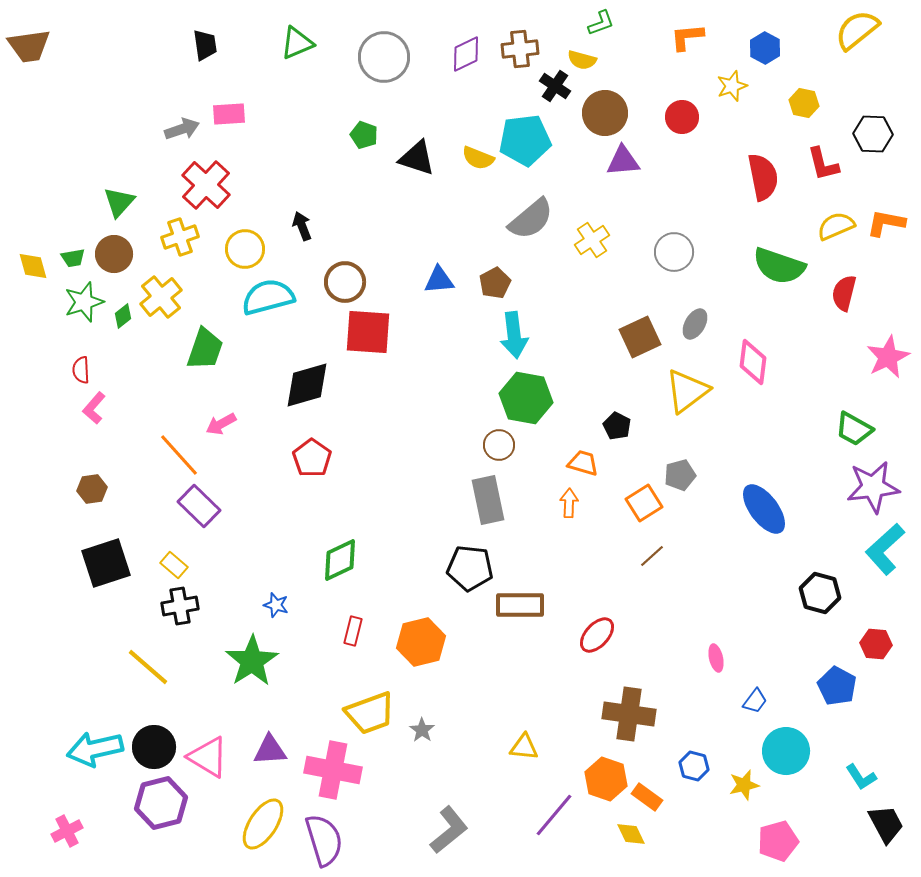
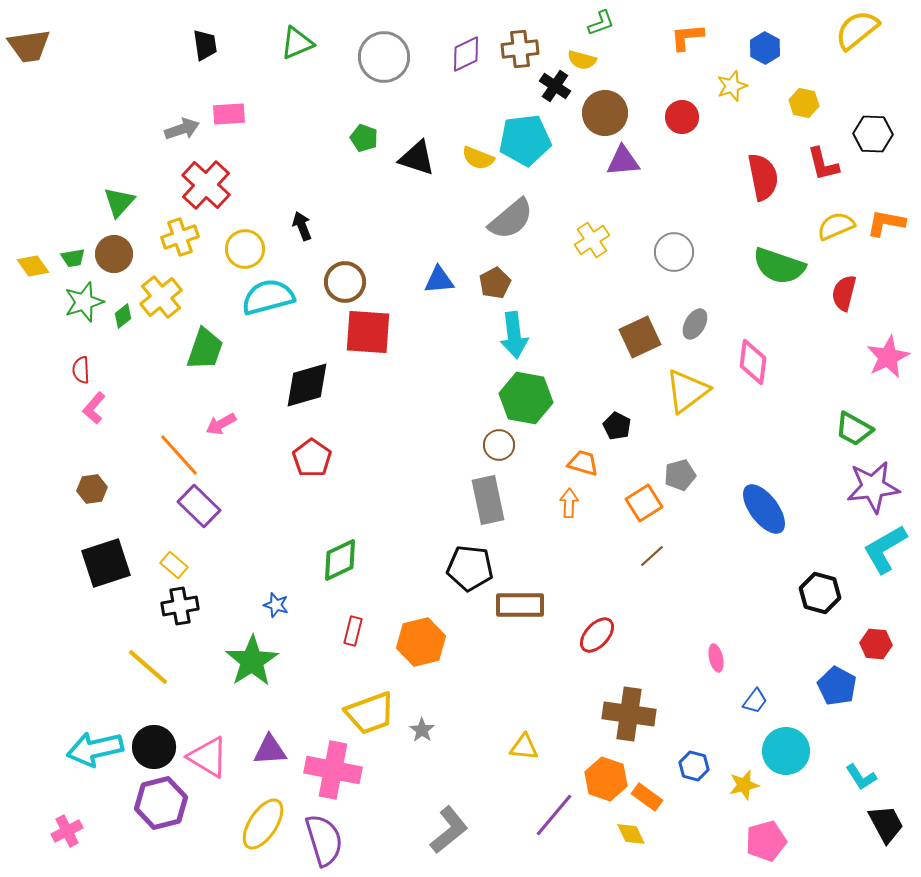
green pentagon at (364, 135): moved 3 px down
gray semicircle at (531, 219): moved 20 px left
yellow diamond at (33, 266): rotated 20 degrees counterclockwise
cyan L-shape at (885, 549): rotated 12 degrees clockwise
pink pentagon at (778, 841): moved 12 px left
